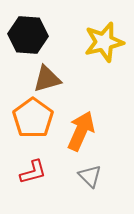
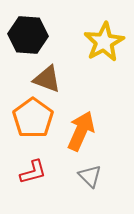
yellow star: rotated 15 degrees counterclockwise
brown triangle: rotated 36 degrees clockwise
